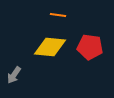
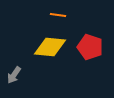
red pentagon: rotated 10 degrees clockwise
